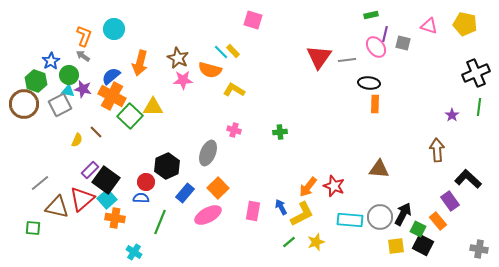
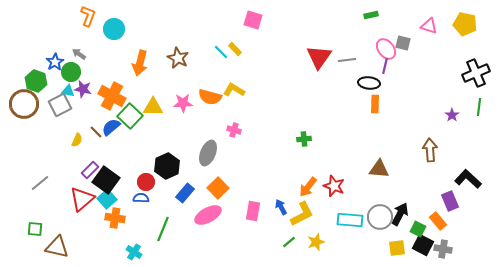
purple line at (385, 34): moved 32 px down
orange L-shape at (84, 36): moved 4 px right, 20 px up
pink ellipse at (376, 47): moved 10 px right, 2 px down
yellow rectangle at (233, 51): moved 2 px right, 2 px up
gray arrow at (83, 56): moved 4 px left, 2 px up
blue star at (51, 61): moved 4 px right, 1 px down
orange semicircle at (210, 70): moved 27 px down
green circle at (69, 75): moved 2 px right, 3 px up
blue semicircle at (111, 76): moved 51 px down
pink star at (183, 80): moved 23 px down
green cross at (280, 132): moved 24 px right, 7 px down
brown arrow at (437, 150): moved 7 px left
purple rectangle at (450, 201): rotated 12 degrees clockwise
brown triangle at (57, 207): moved 40 px down
black arrow at (403, 214): moved 3 px left
green line at (160, 222): moved 3 px right, 7 px down
green square at (33, 228): moved 2 px right, 1 px down
yellow square at (396, 246): moved 1 px right, 2 px down
gray cross at (479, 249): moved 36 px left
